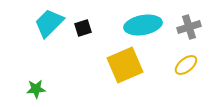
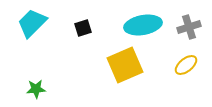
cyan trapezoid: moved 17 px left
